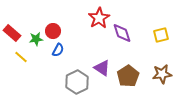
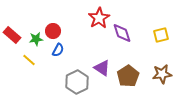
red rectangle: moved 2 px down
yellow line: moved 8 px right, 3 px down
